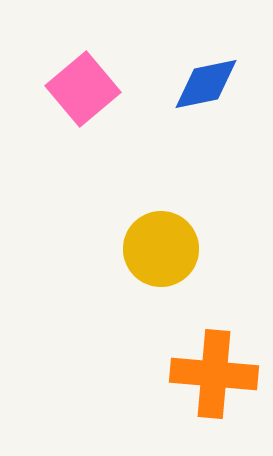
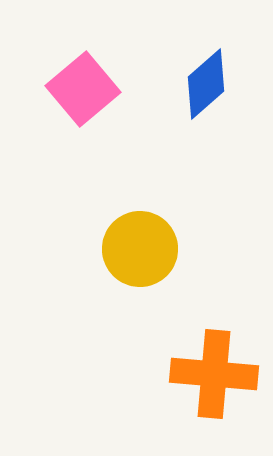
blue diamond: rotated 30 degrees counterclockwise
yellow circle: moved 21 px left
